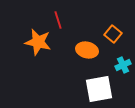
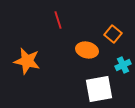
orange star: moved 11 px left, 19 px down
